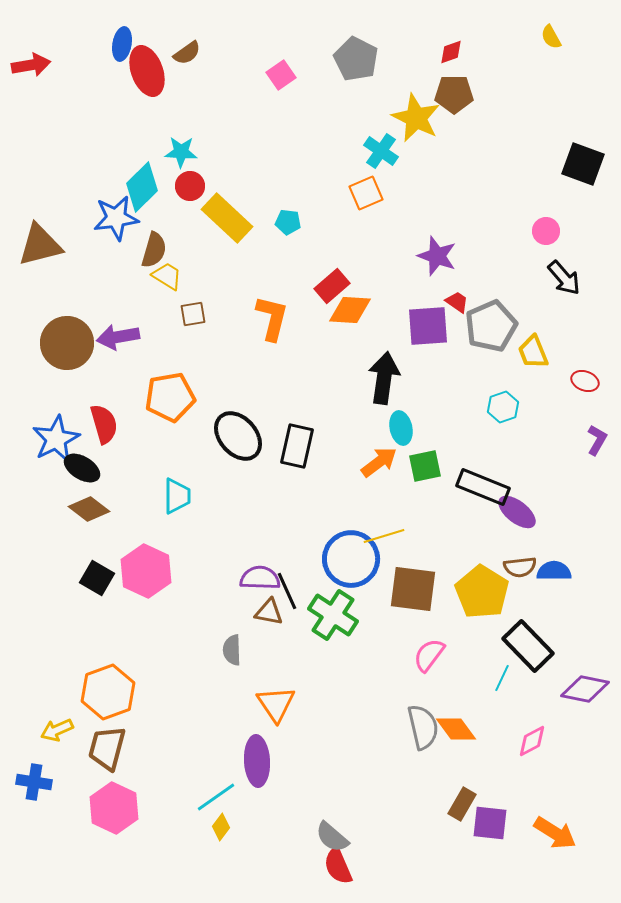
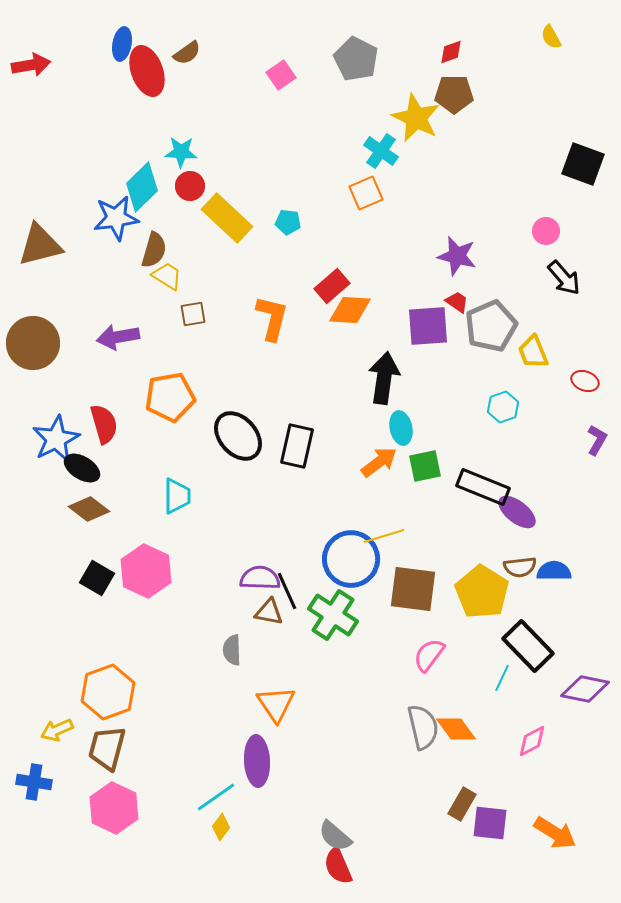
purple star at (437, 256): moved 20 px right; rotated 6 degrees counterclockwise
brown circle at (67, 343): moved 34 px left
gray semicircle at (332, 837): moved 3 px right, 1 px up
